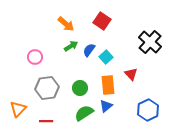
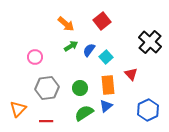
red square: rotated 18 degrees clockwise
